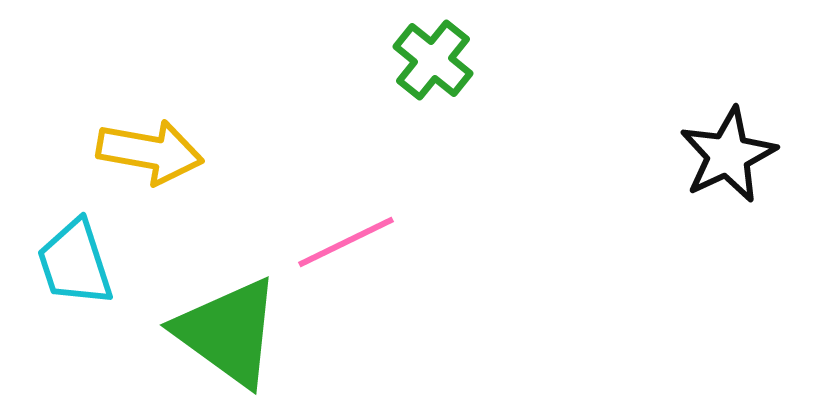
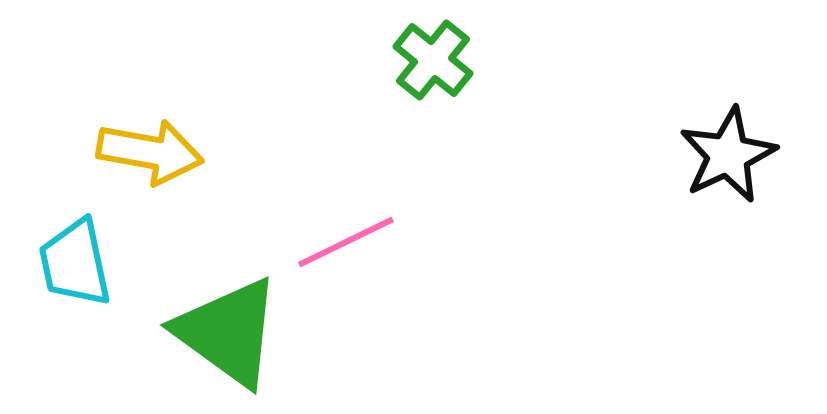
cyan trapezoid: rotated 6 degrees clockwise
